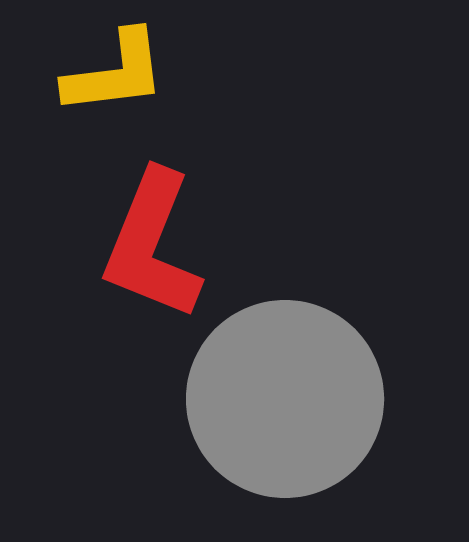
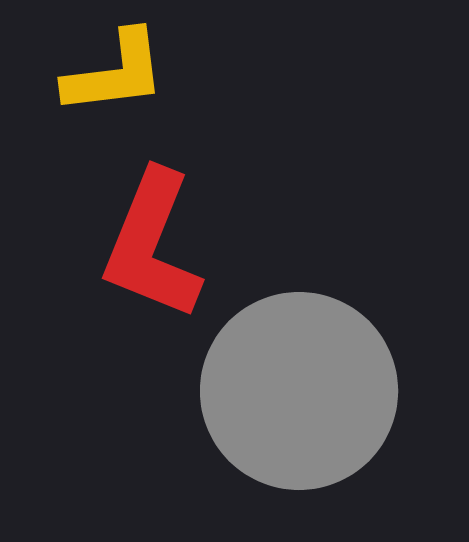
gray circle: moved 14 px right, 8 px up
